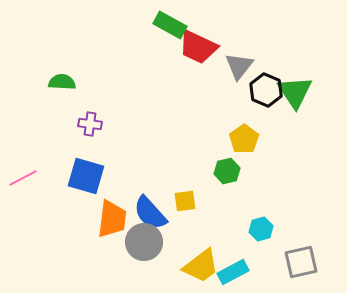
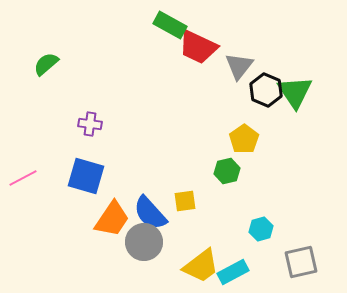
green semicircle: moved 16 px left, 18 px up; rotated 44 degrees counterclockwise
orange trapezoid: rotated 27 degrees clockwise
